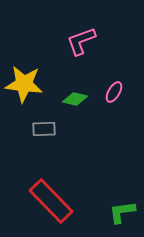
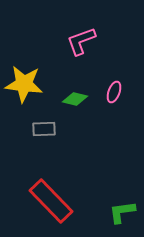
pink ellipse: rotated 10 degrees counterclockwise
